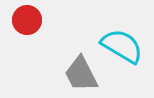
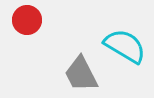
cyan semicircle: moved 3 px right
